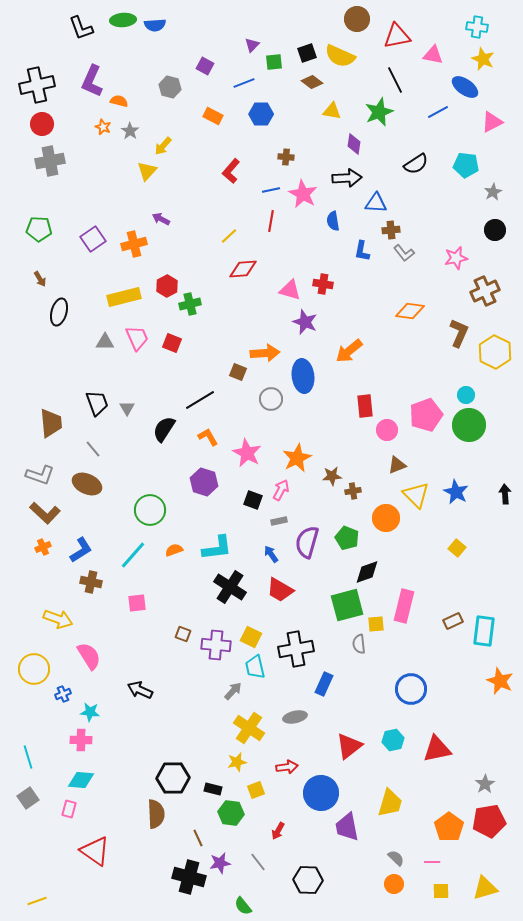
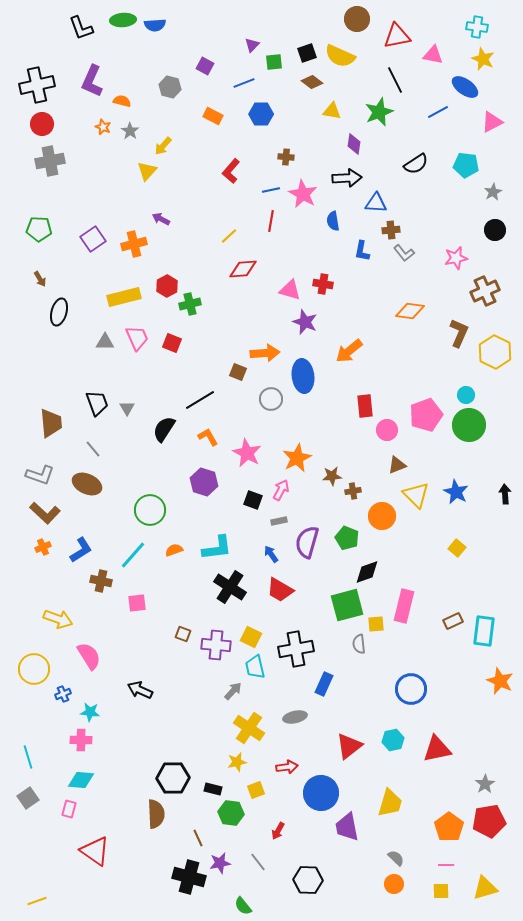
orange semicircle at (119, 101): moved 3 px right
orange circle at (386, 518): moved 4 px left, 2 px up
brown cross at (91, 582): moved 10 px right, 1 px up
pink line at (432, 862): moved 14 px right, 3 px down
